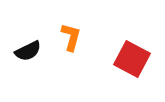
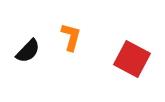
black semicircle: rotated 20 degrees counterclockwise
